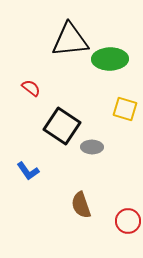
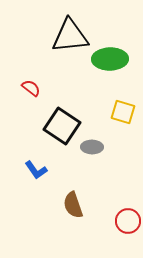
black triangle: moved 4 px up
yellow square: moved 2 px left, 3 px down
blue L-shape: moved 8 px right, 1 px up
brown semicircle: moved 8 px left
